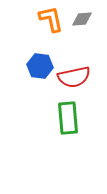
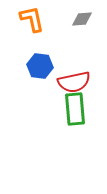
orange L-shape: moved 19 px left
red semicircle: moved 5 px down
green rectangle: moved 7 px right, 9 px up
